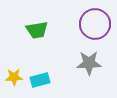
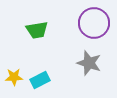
purple circle: moved 1 px left, 1 px up
gray star: rotated 20 degrees clockwise
cyan rectangle: rotated 12 degrees counterclockwise
